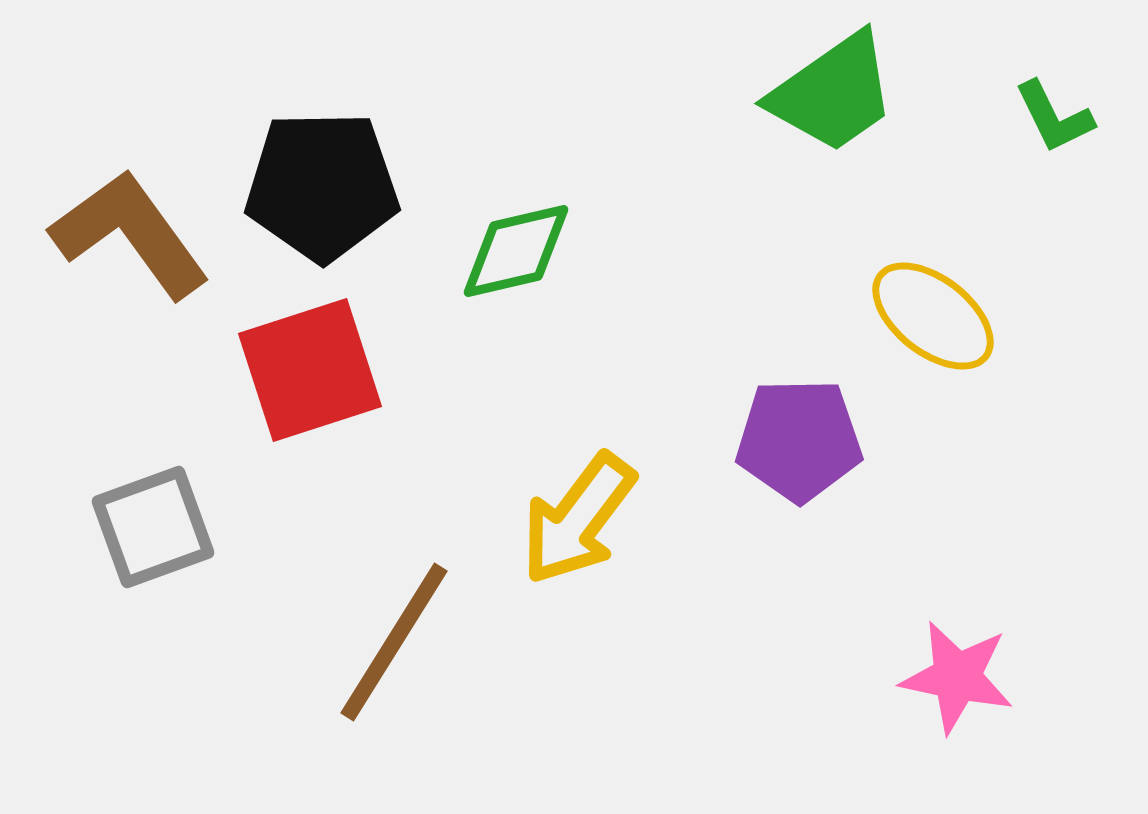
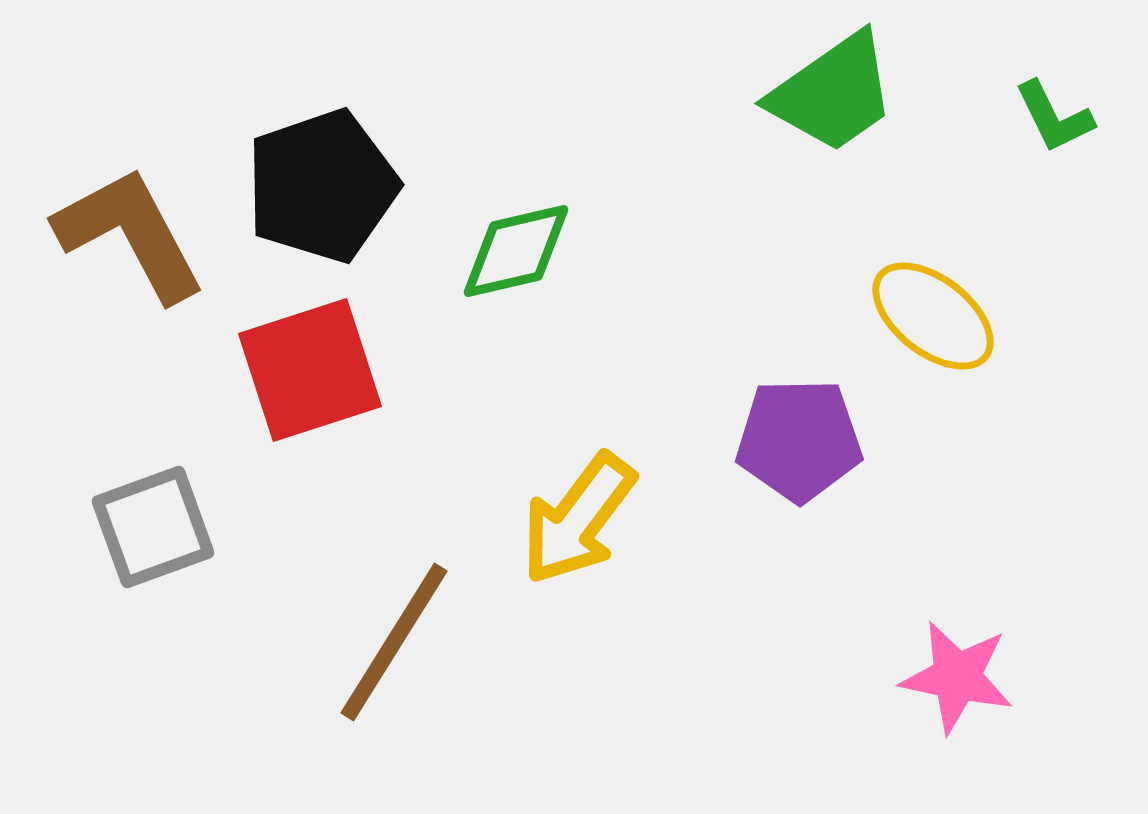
black pentagon: rotated 18 degrees counterclockwise
brown L-shape: rotated 8 degrees clockwise
